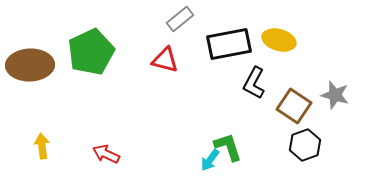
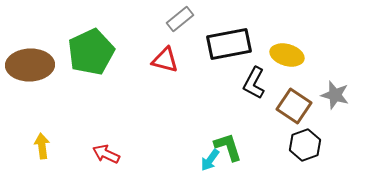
yellow ellipse: moved 8 px right, 15 px down
